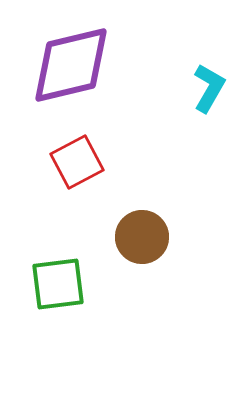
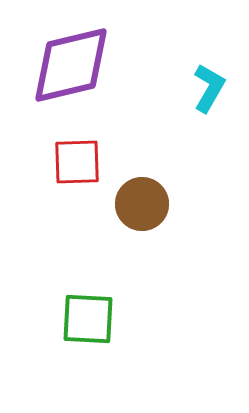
red square: rotated 26 degrees clockwise
brown circle: moved 33 px up
green square: moved 30 px right, 35 px down; rotated 10 degrees clockwise
